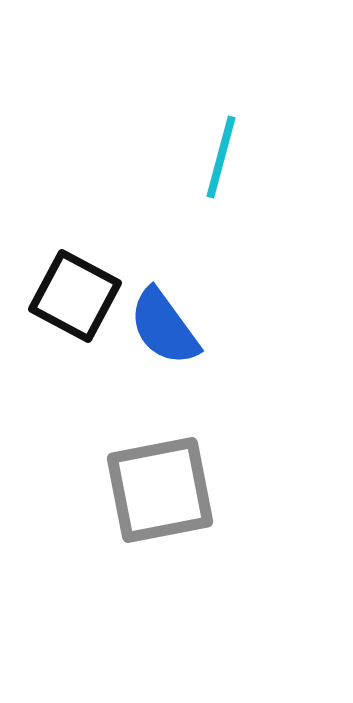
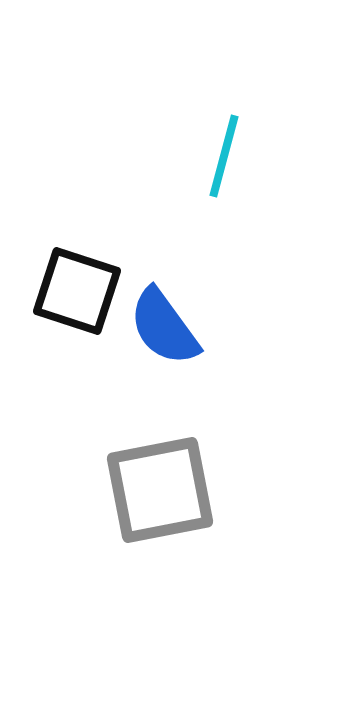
cyan line: moved 3 px right, 1 px up
black square: moved 2 px right, 5 px up; rotated 10 degrees counterclockwise
